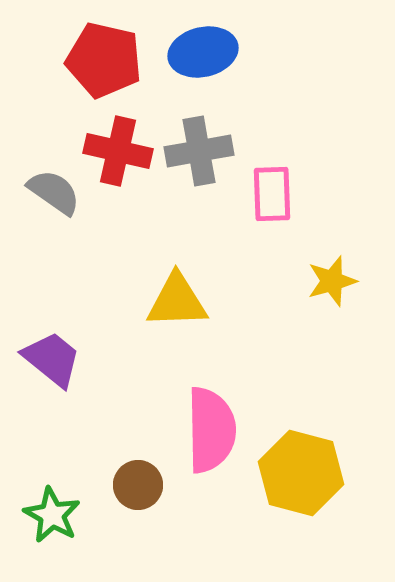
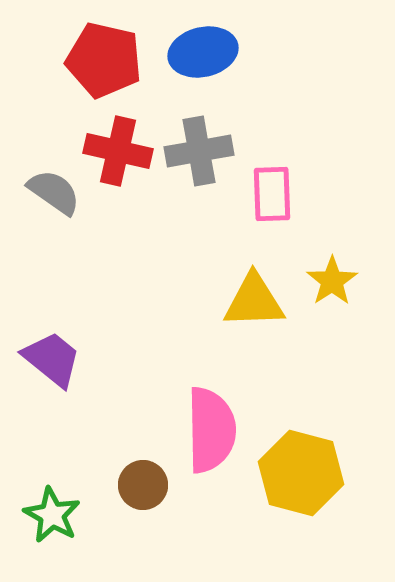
yellow star: rotated 18 degrees counterclockwise
yellow triangle: moved 77 px right
brown circle: moved 5 px right
